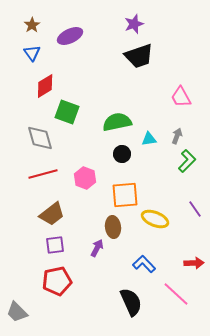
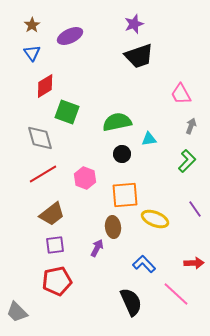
pink trapezoid: moved 3 px up
gray arrow: moved 14 px right, 10 px up
red line: rotated 16 degrees counterclockwise
